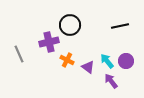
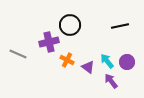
gray line: moved 1 px left; rotated 42 degrees counterclockwise
purple circle: moved 1 px right, 1 px down
